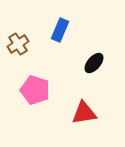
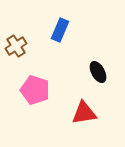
brown cross: moved 2 px left, 2 px down
black ellipse: moved 4 px right, 9 px down; rotated 70 degrees counterclockwise
